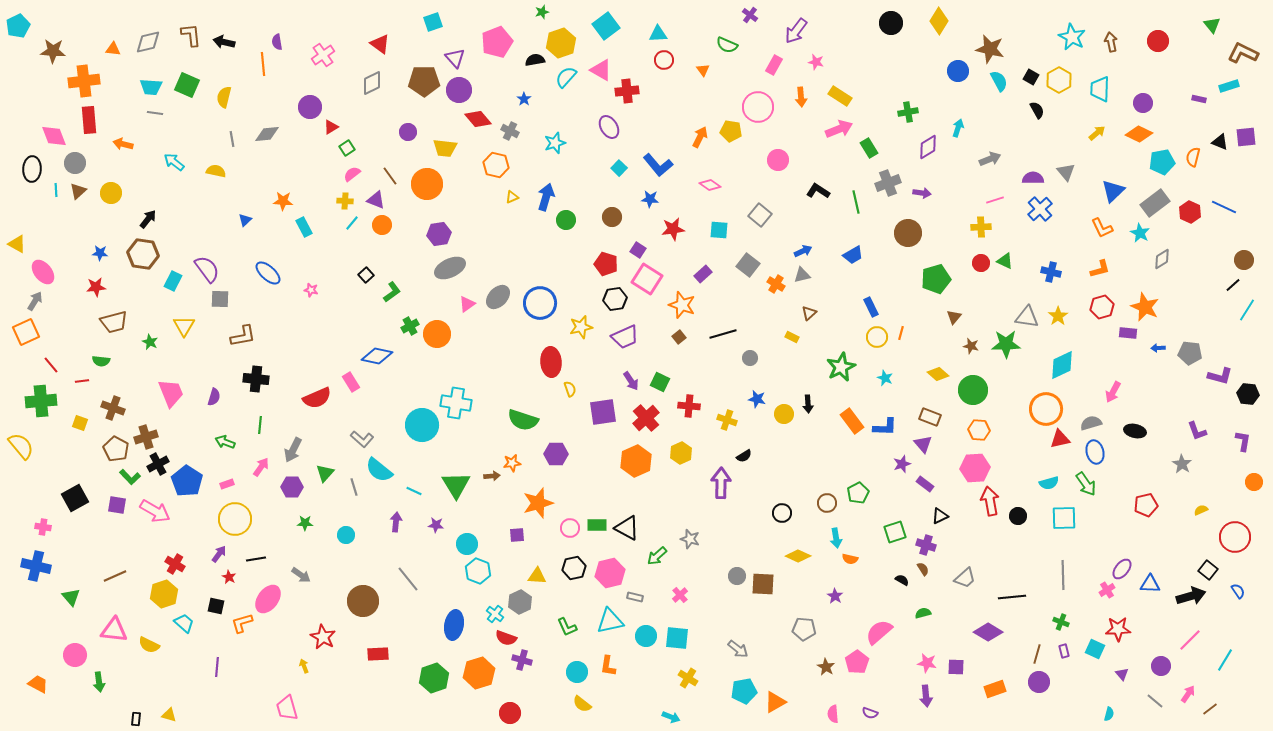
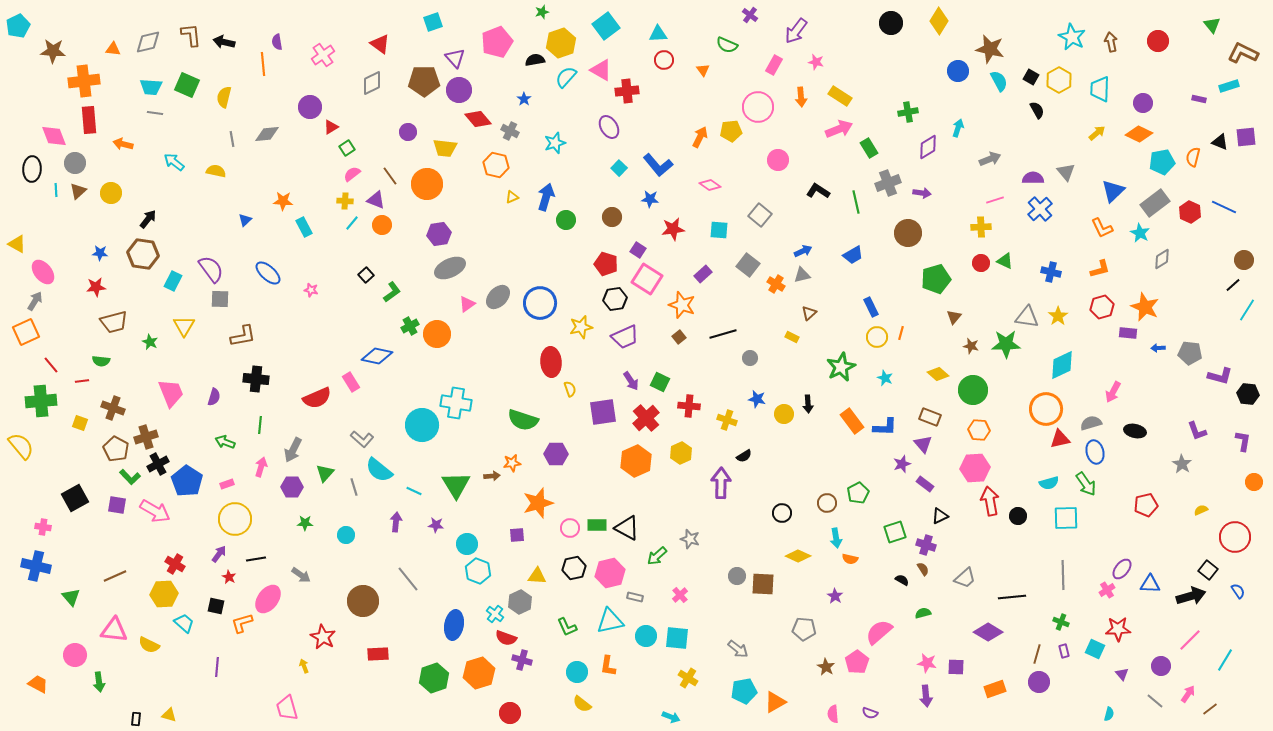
yellow pentagon at (731, 131): rotated 15 degrees counterclockwise
purple semicircle at (207, 269): moved 4 px right
pink arrow at (261, 467): rotated 18 degrees counterclockwise
cyan square at (1064, 518): moved 2 px right
yellow hexagon at (164, 594): rotated 16 degrees clockwise
